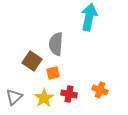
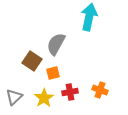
gray semicircle: rotated 25 degrees clockwise
red cross: moved 1 px right, 2 px up; rotated 21 degrees counterclockwise
